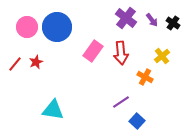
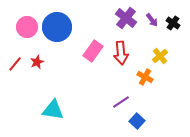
yellow cross: moved 2 px left
red star: moved 1 px right
